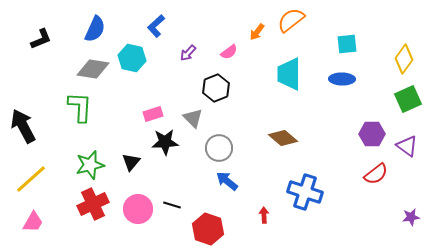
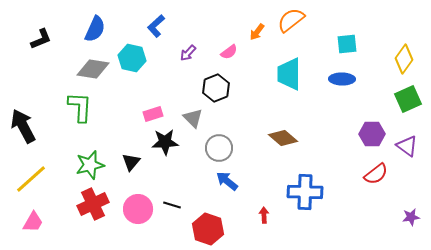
blue cross: rotated 16 degrees counterclockwise
